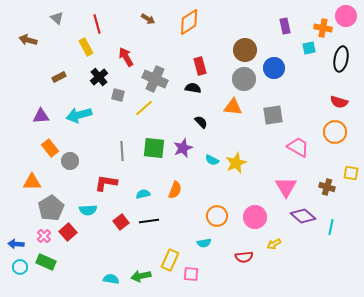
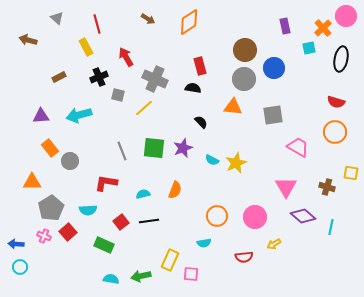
orange cross at (323, 28): rotated 36 degrees clockwise
black cross at (99, 77): rotated 18 degrees clockwise
red semicircle at (339, 102): moved 3 px left
gray line at (122, 151): rotated 18 degrees counterclockwise
pink cross at (44, 236): rotated 24 degrees counterclockwise
green rectangle at (46, 262): moved 58 px right, 17 px up
